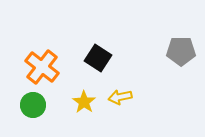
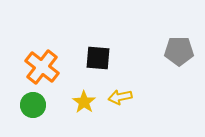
gray pentagon: moved 2 px left
black square: rotated 28 degrees counterclockwise
